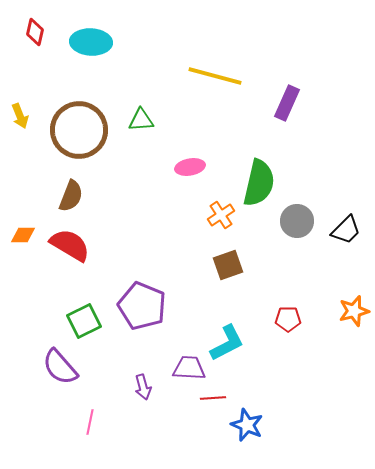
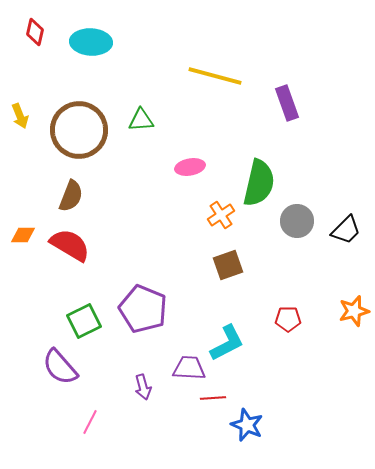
purple rectangle: rotated 44 degrees counterclockwise
purple pentagon: moved 1 px right, 3 px down
pink line: rotated 15 degrees clockwise
